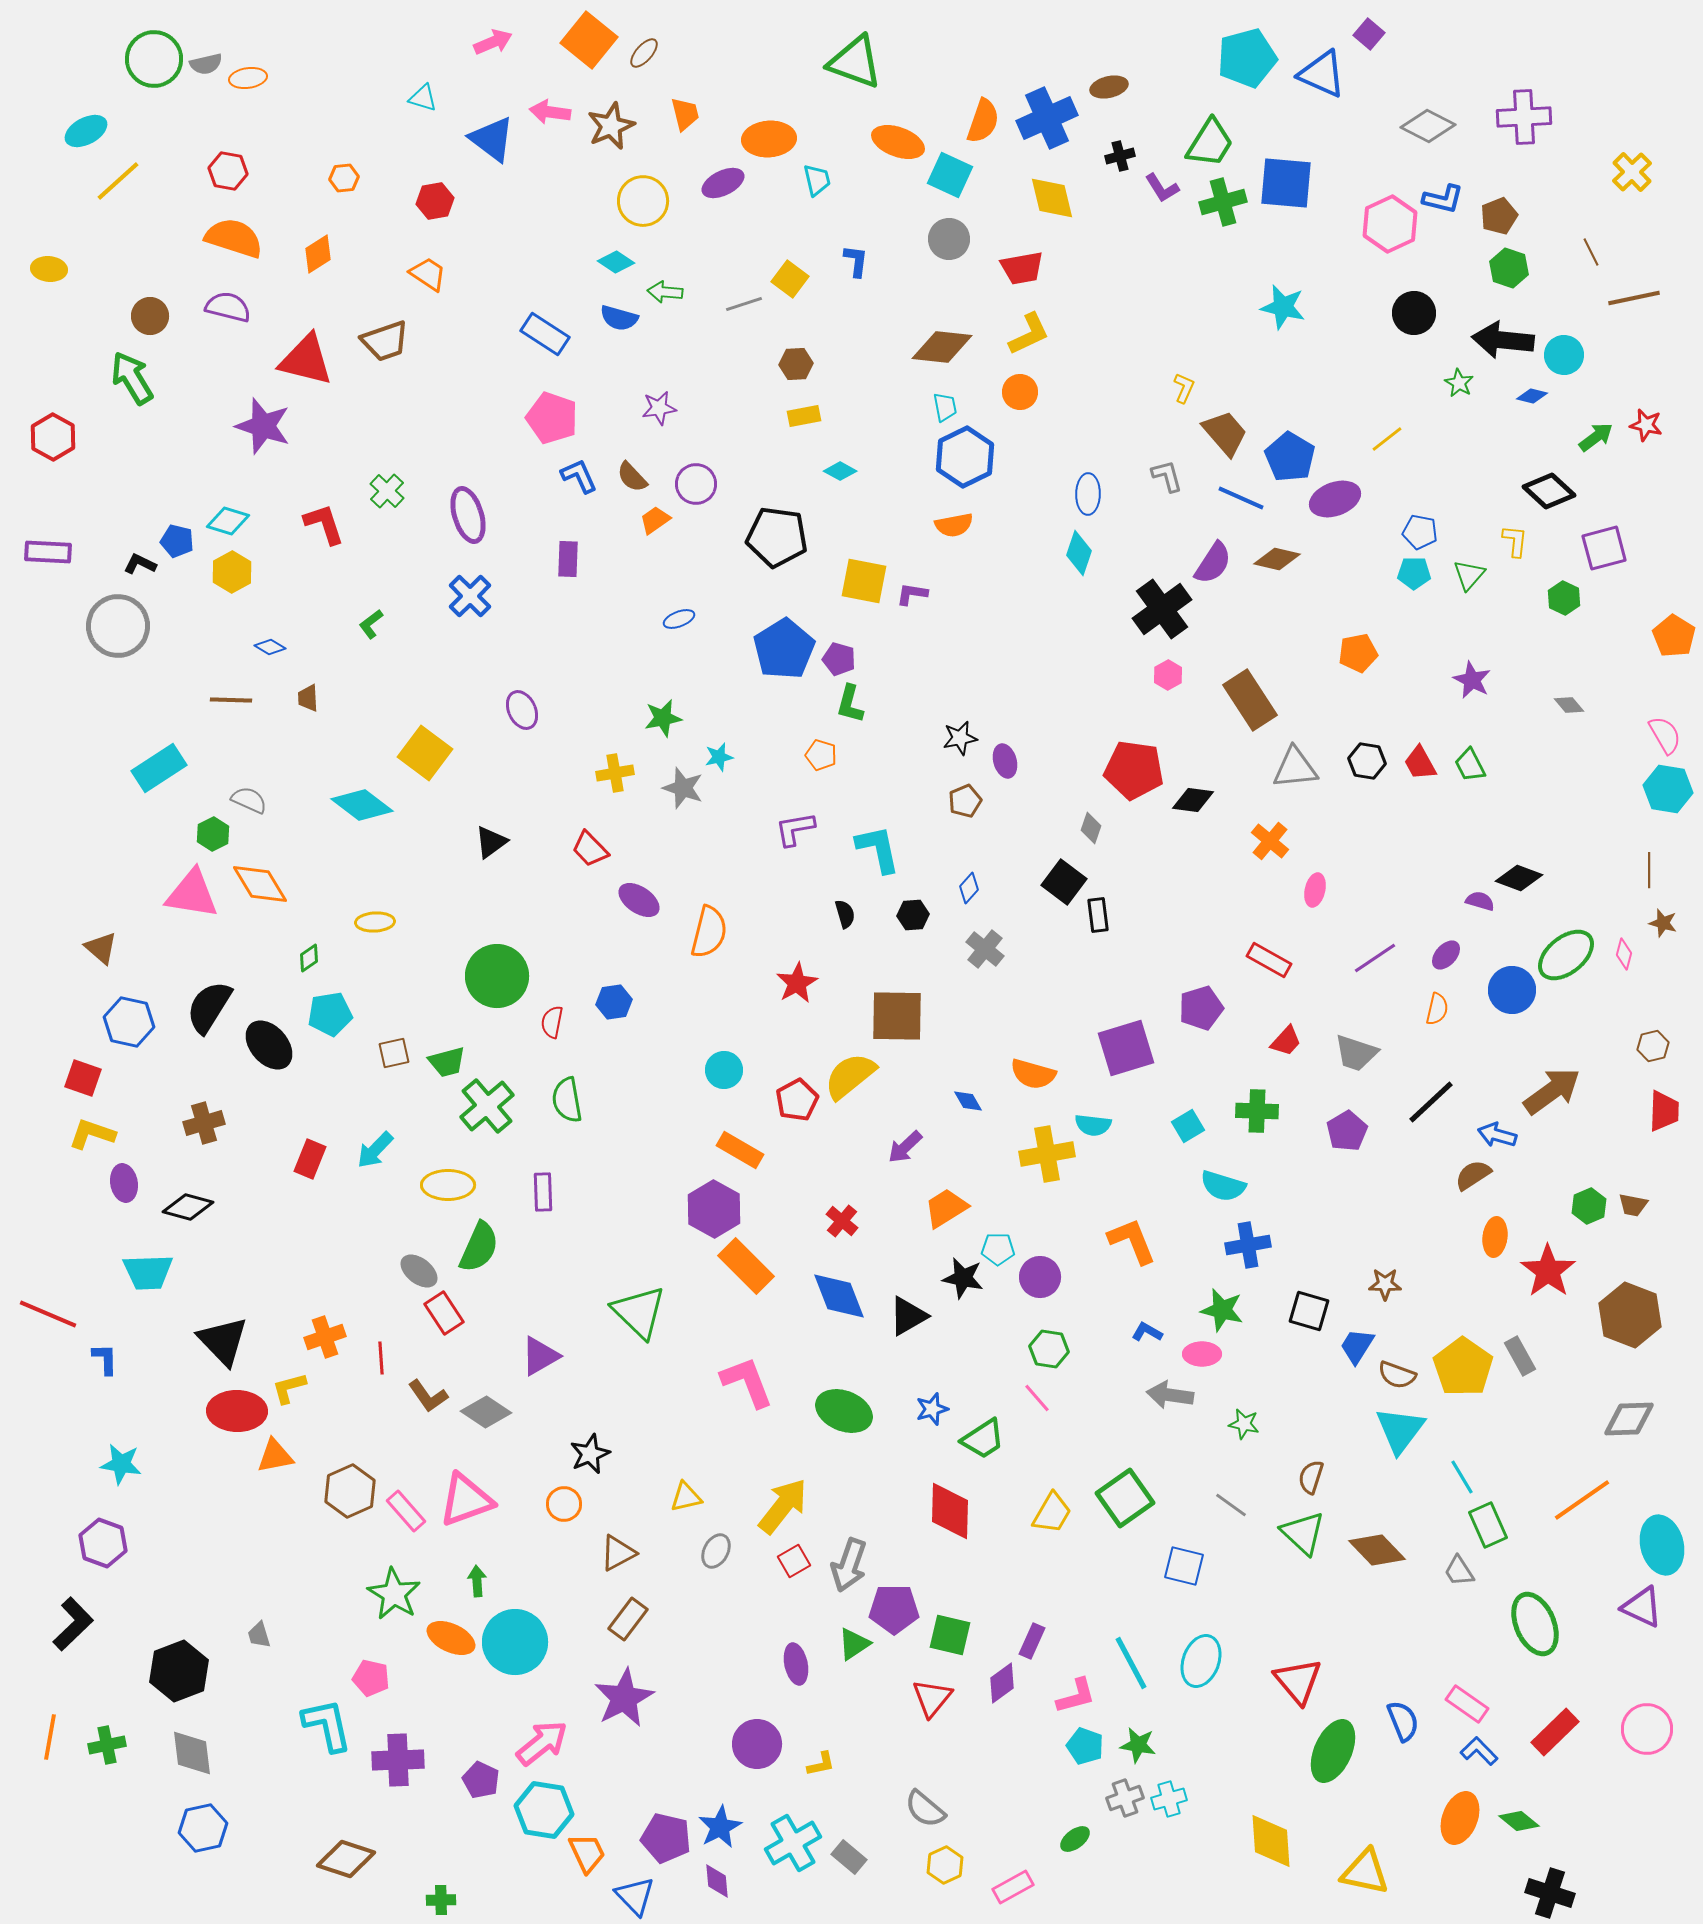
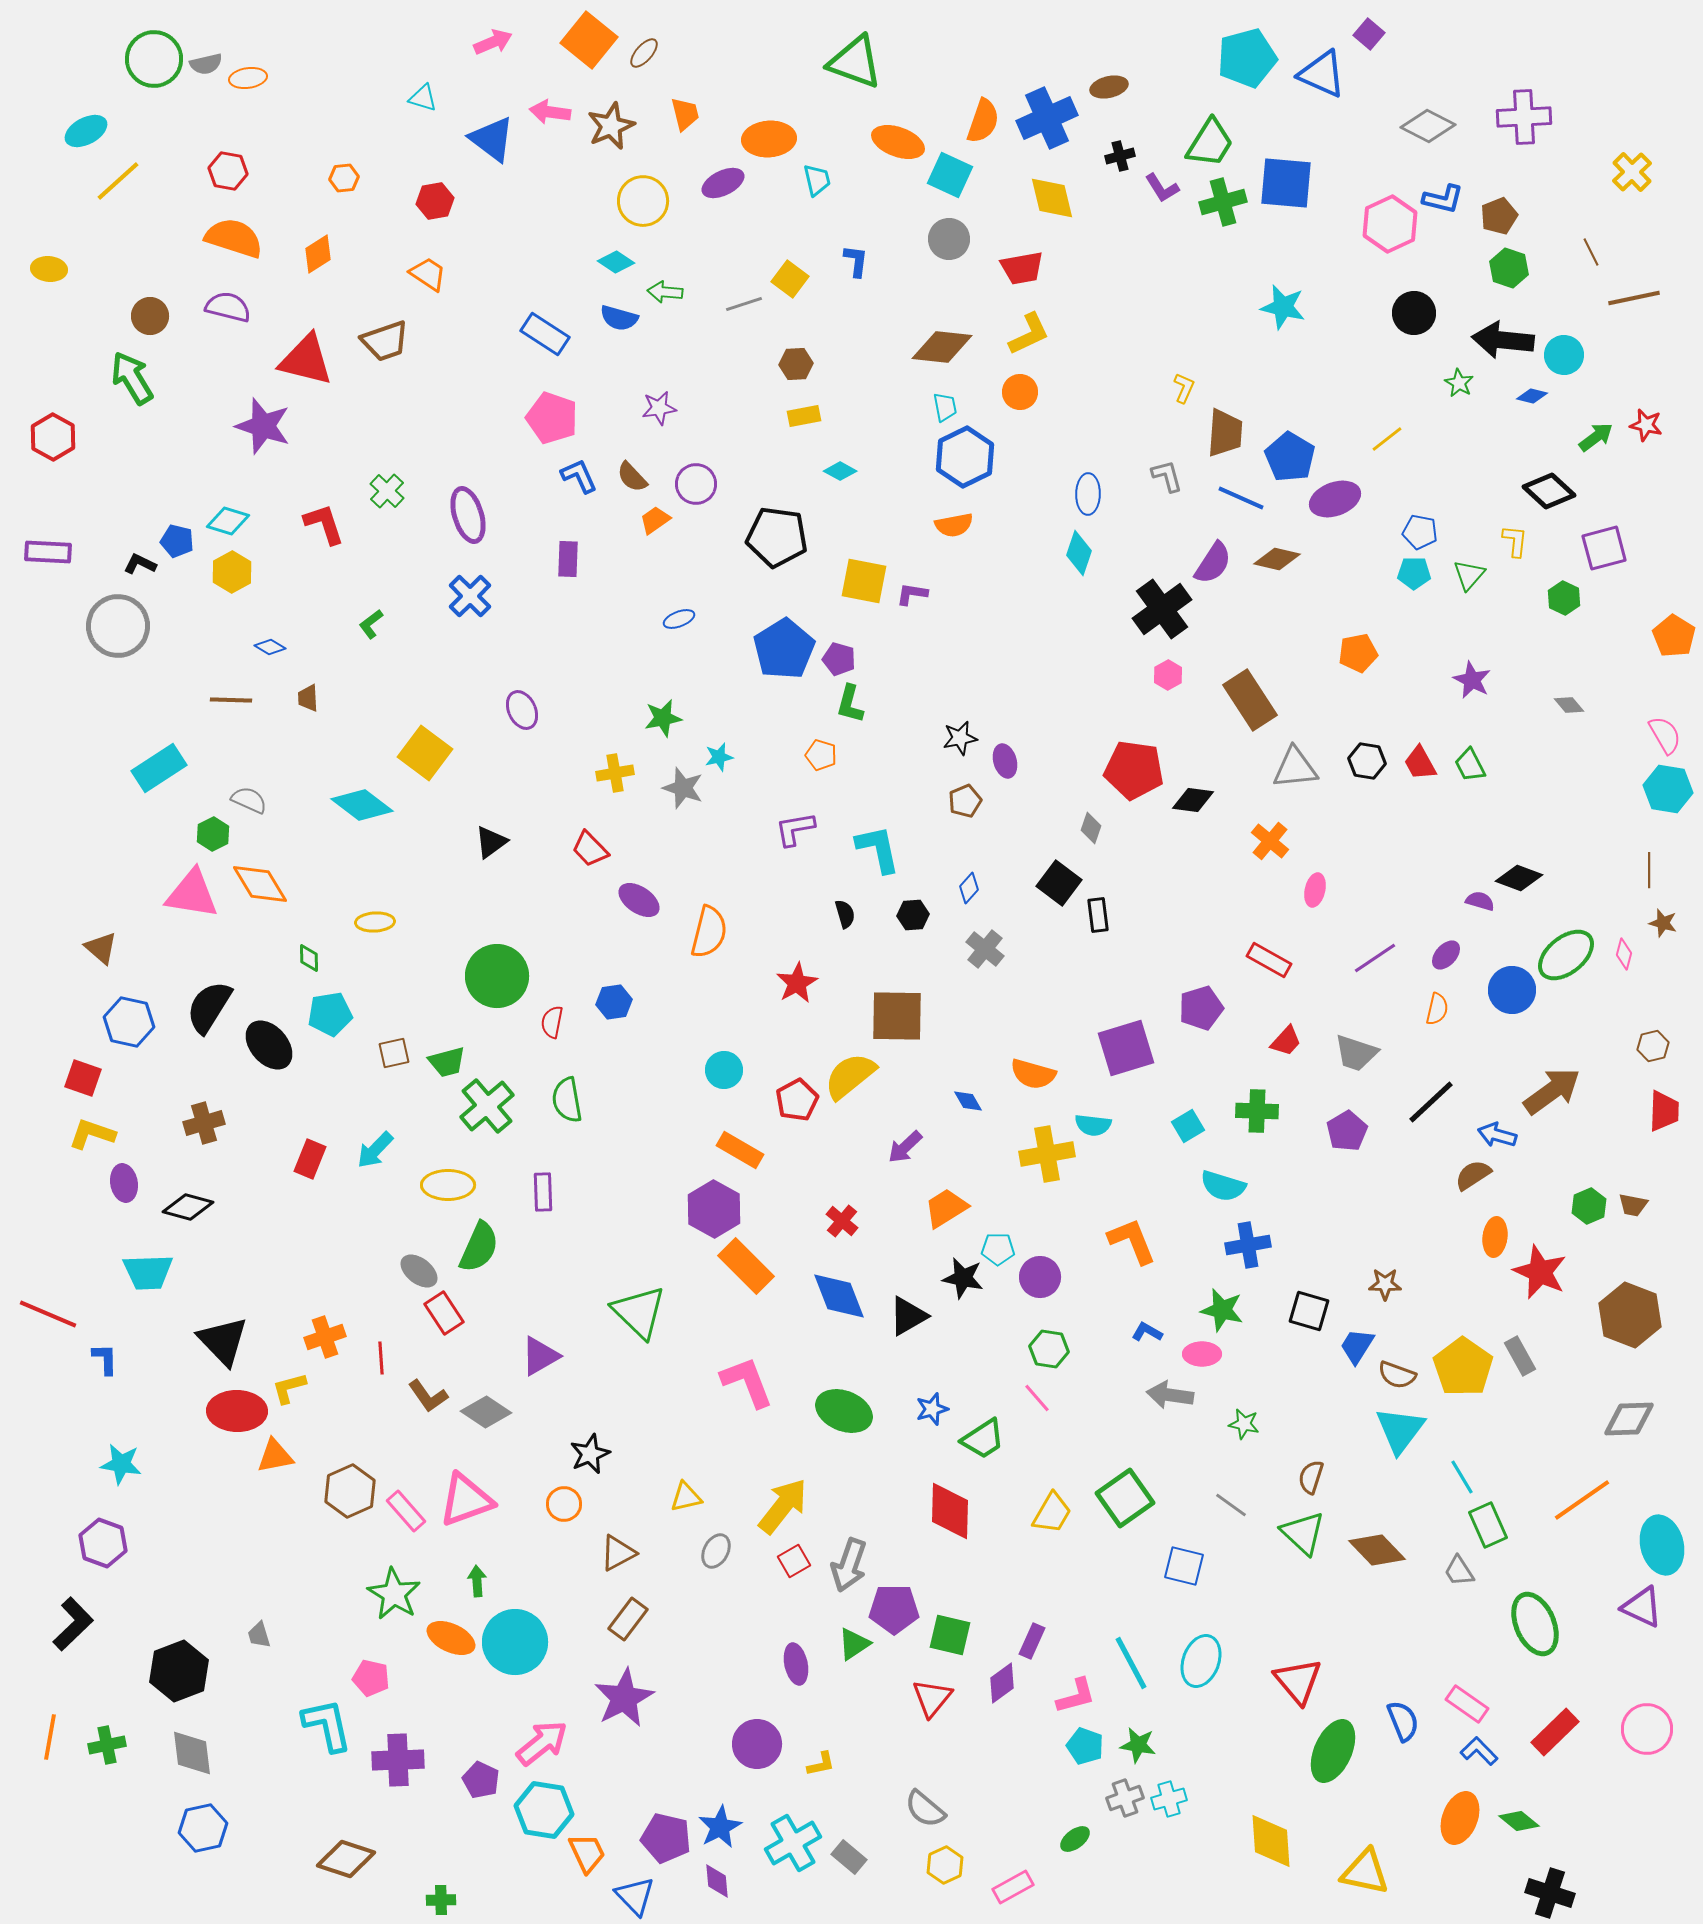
brown trapezoid at (1225, 433): rotated 45 degrees clockwise
black square at (1064, 882): moved 5 px left, 1 px down
green diamond at (309, 958): rotated 56 degrees counterclockwise
red star at (1548, 1271): moved 8 px left, 1 px down; rotated 12 degrees counterclockwise
